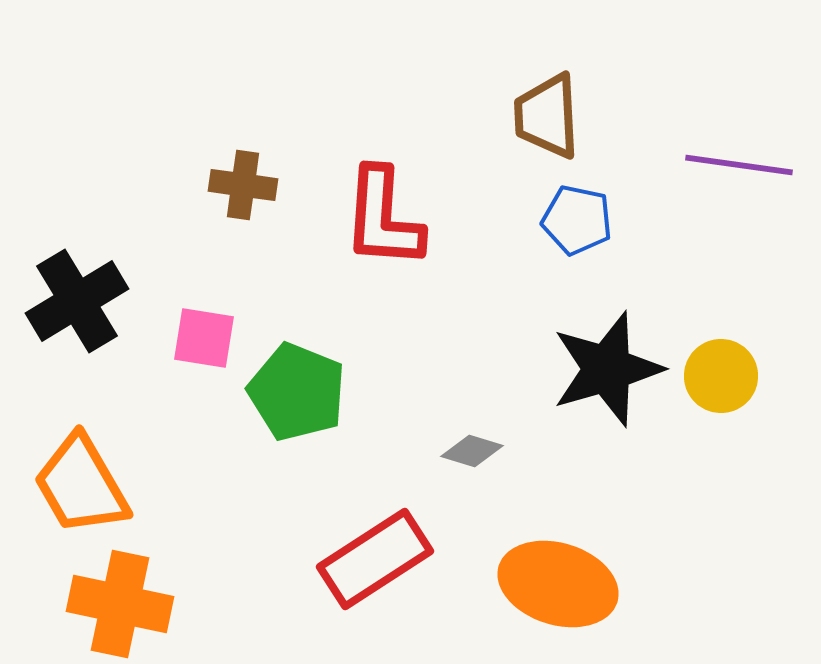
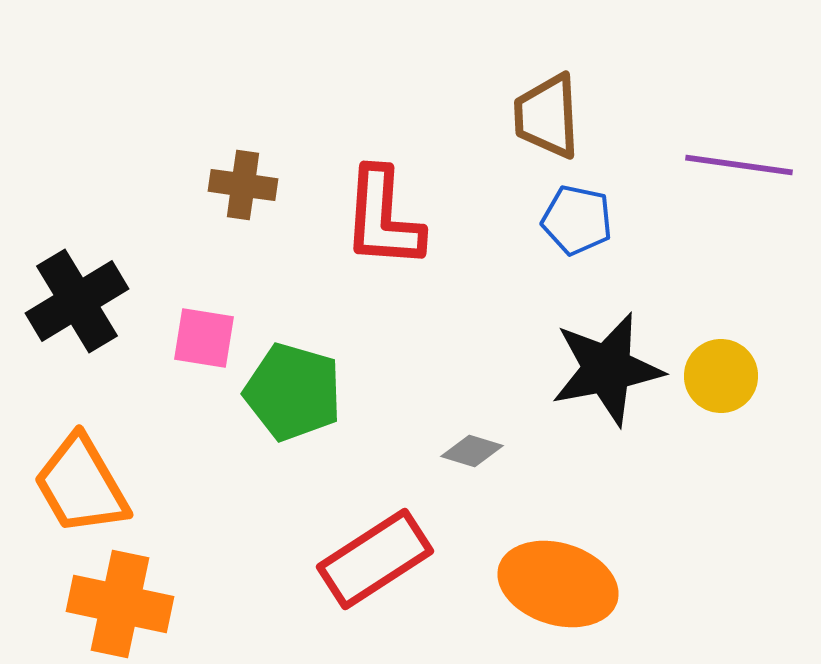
black star: rotated 5 degrees clockwise
green pentagon: moved 4 px left; rotated 6 degrees counterclockwise
